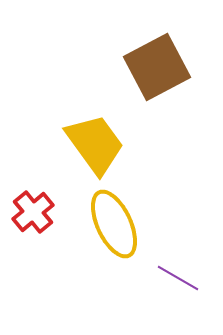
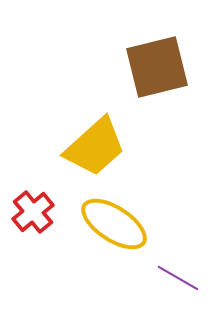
brown square: rotated 14 degrees clockwise
yellow trapezoid: moved 3 px down; rotated 84 degrees clockwise
yellow ellipse: rotated 32 degrees counterclockwise
